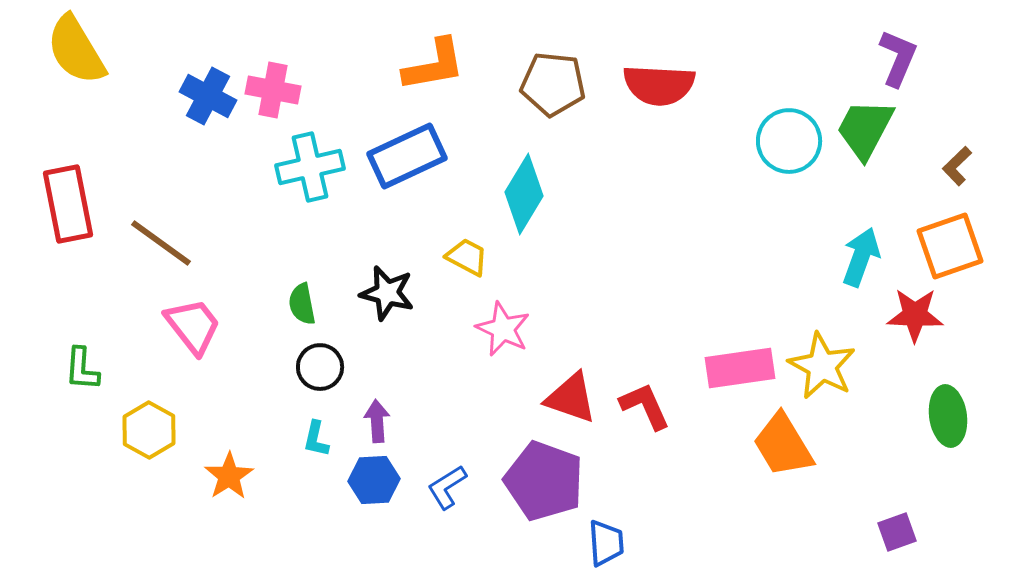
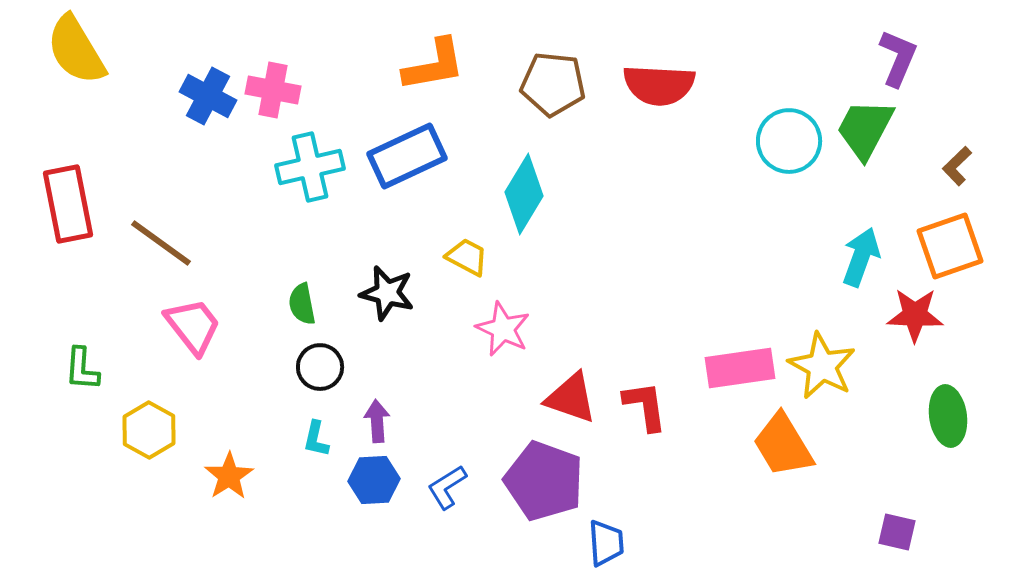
red L-shape: rotated 16 degrees clockwise
purple square: rotated 33 degrees clockwise
